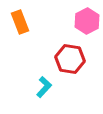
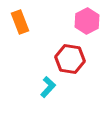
cyan L-shape: moved 4 px right
